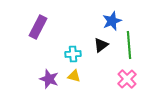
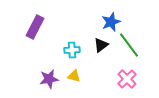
blue star: moved 1 px left, 1 px down
purple rectangle: moved 3 px left
green line: rotated 32 degrees counterclockwise
cyan cross: moved 1 px left, 4 px up
purple star: rotated 30 degrees counterclockwise
